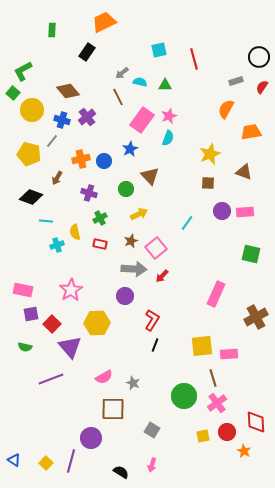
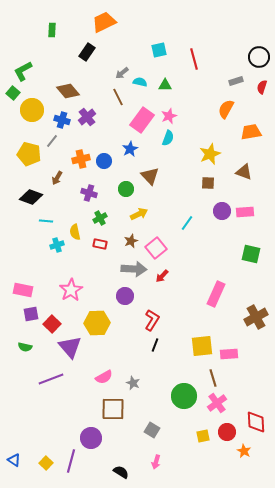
red semicircle at (262, 87): rotated 16 degrees counterclockwise
pink arrow at (152, 465): moved 4 px right, 3 px up
